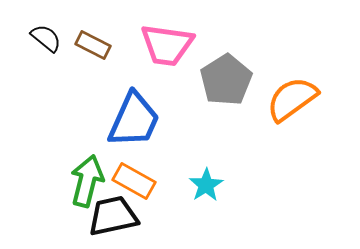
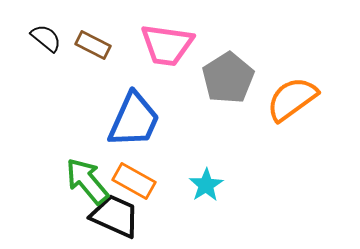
gray pentagon: moved 2 px right, 2 px up
green arrow: rotated 54 degrees counterclockwise
black trapezoid: moved 2 px right; rotated 36 degrees clockwise
